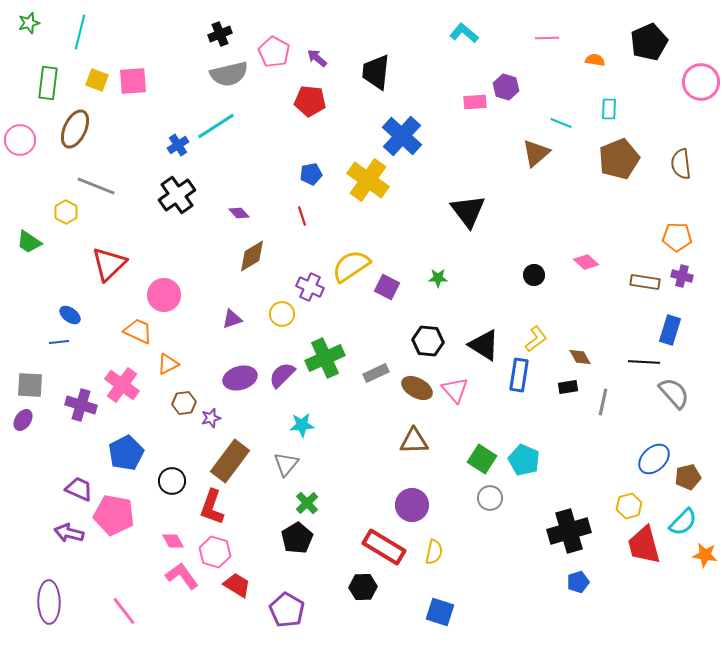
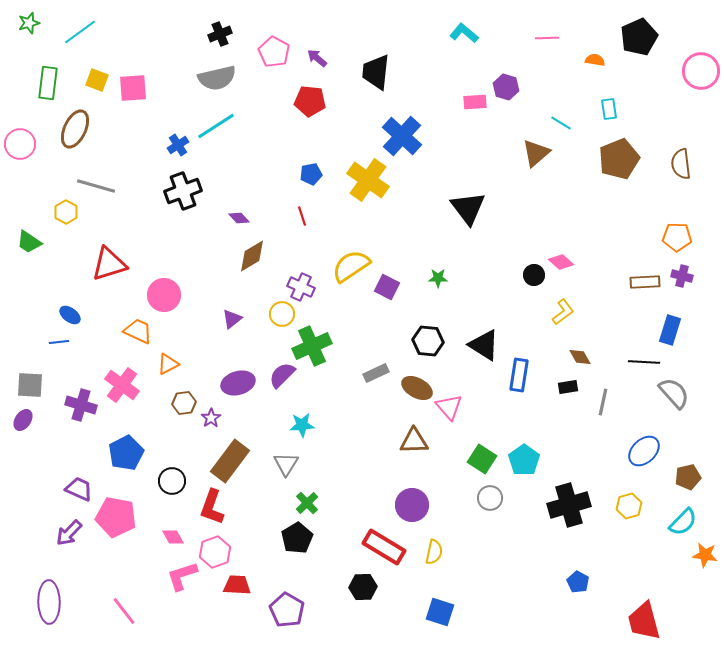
cyan line at (80, 32): rotated 40 degrees clockwise
black pentagon at (649, 42): moved 10 px left, 5 px up
gray semicircle at (229, 74): moved 12 px left, 4 px down
pink square at (133, 81): moved 7 px down
pink circle at (701, 82): moved 11 px up
cyan rectangle at (609, 109): rotated 10 degrees counterclockwise
cyan line at (561, 123): rotated 10 degrees clockwise
pink circle at (20, 140): moved 4 px down
gray line at (96, 186): rotated 6 degrees counterclockwise
black cross at (177, 195): moved 6 px right, 4 px up; rotated 15 degrees clockwise
black triangle at (468, 211): moved 3 px up
purple diamond at (239, 213): moved 5 px down
pink diamond at (586, 262): moved 25 px left
red triangle at (109, 264): rotated 27 degrees clockwise
brown rectangle at (645, 282): rotated 12 degrees counterclockwise
purple cross at (310, 287): moved 9 px left
purple triangle at (232, 319): rotated 20 degrees counterclockwise
yellow L-shape at (536, 339): moved 27 px right, 27 px up
green cross at (325, 358): moved 13 px left, 12 px up
purple ellipse at (240, 378): moved 2 px left, 5 px down
pink triangle at (455, 390): moved 6 px left, 17 px down
purple star at (211, 418): rotated 18 degrees counterclockwise
blue ellipse at (654, 459): moved 10 px left, 8 px up
cyan pentagon at (524, 460): rotated 12 degrees clockwise
gray triangle at (286, 464): rotated 8 degrees counterclockwise
pink pentagon at (114, 515): moved 2 px right, 2 px down
black cross at (569, 531): moved 26 px up
purple arrow at (69, 533): rotated 60 degrees counterclockwise
pink diamond at (173, 541): moved 4 px up
red trapezoid at (644, 545): moved 76 px down
pink hexagon at (215, 552): rotated 24 degrees clockwise
pink L-shape at (182, 576): rotated 72 degrees counterclockwise
blue pentagon at (578, 582): rotated 25 degrees counterclockwise
red trapezoid at (237, 585): rotated 28 degrees counterclockwise
